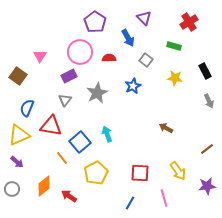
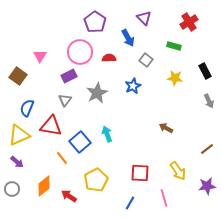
yellow pentagon: moved 7 px down
